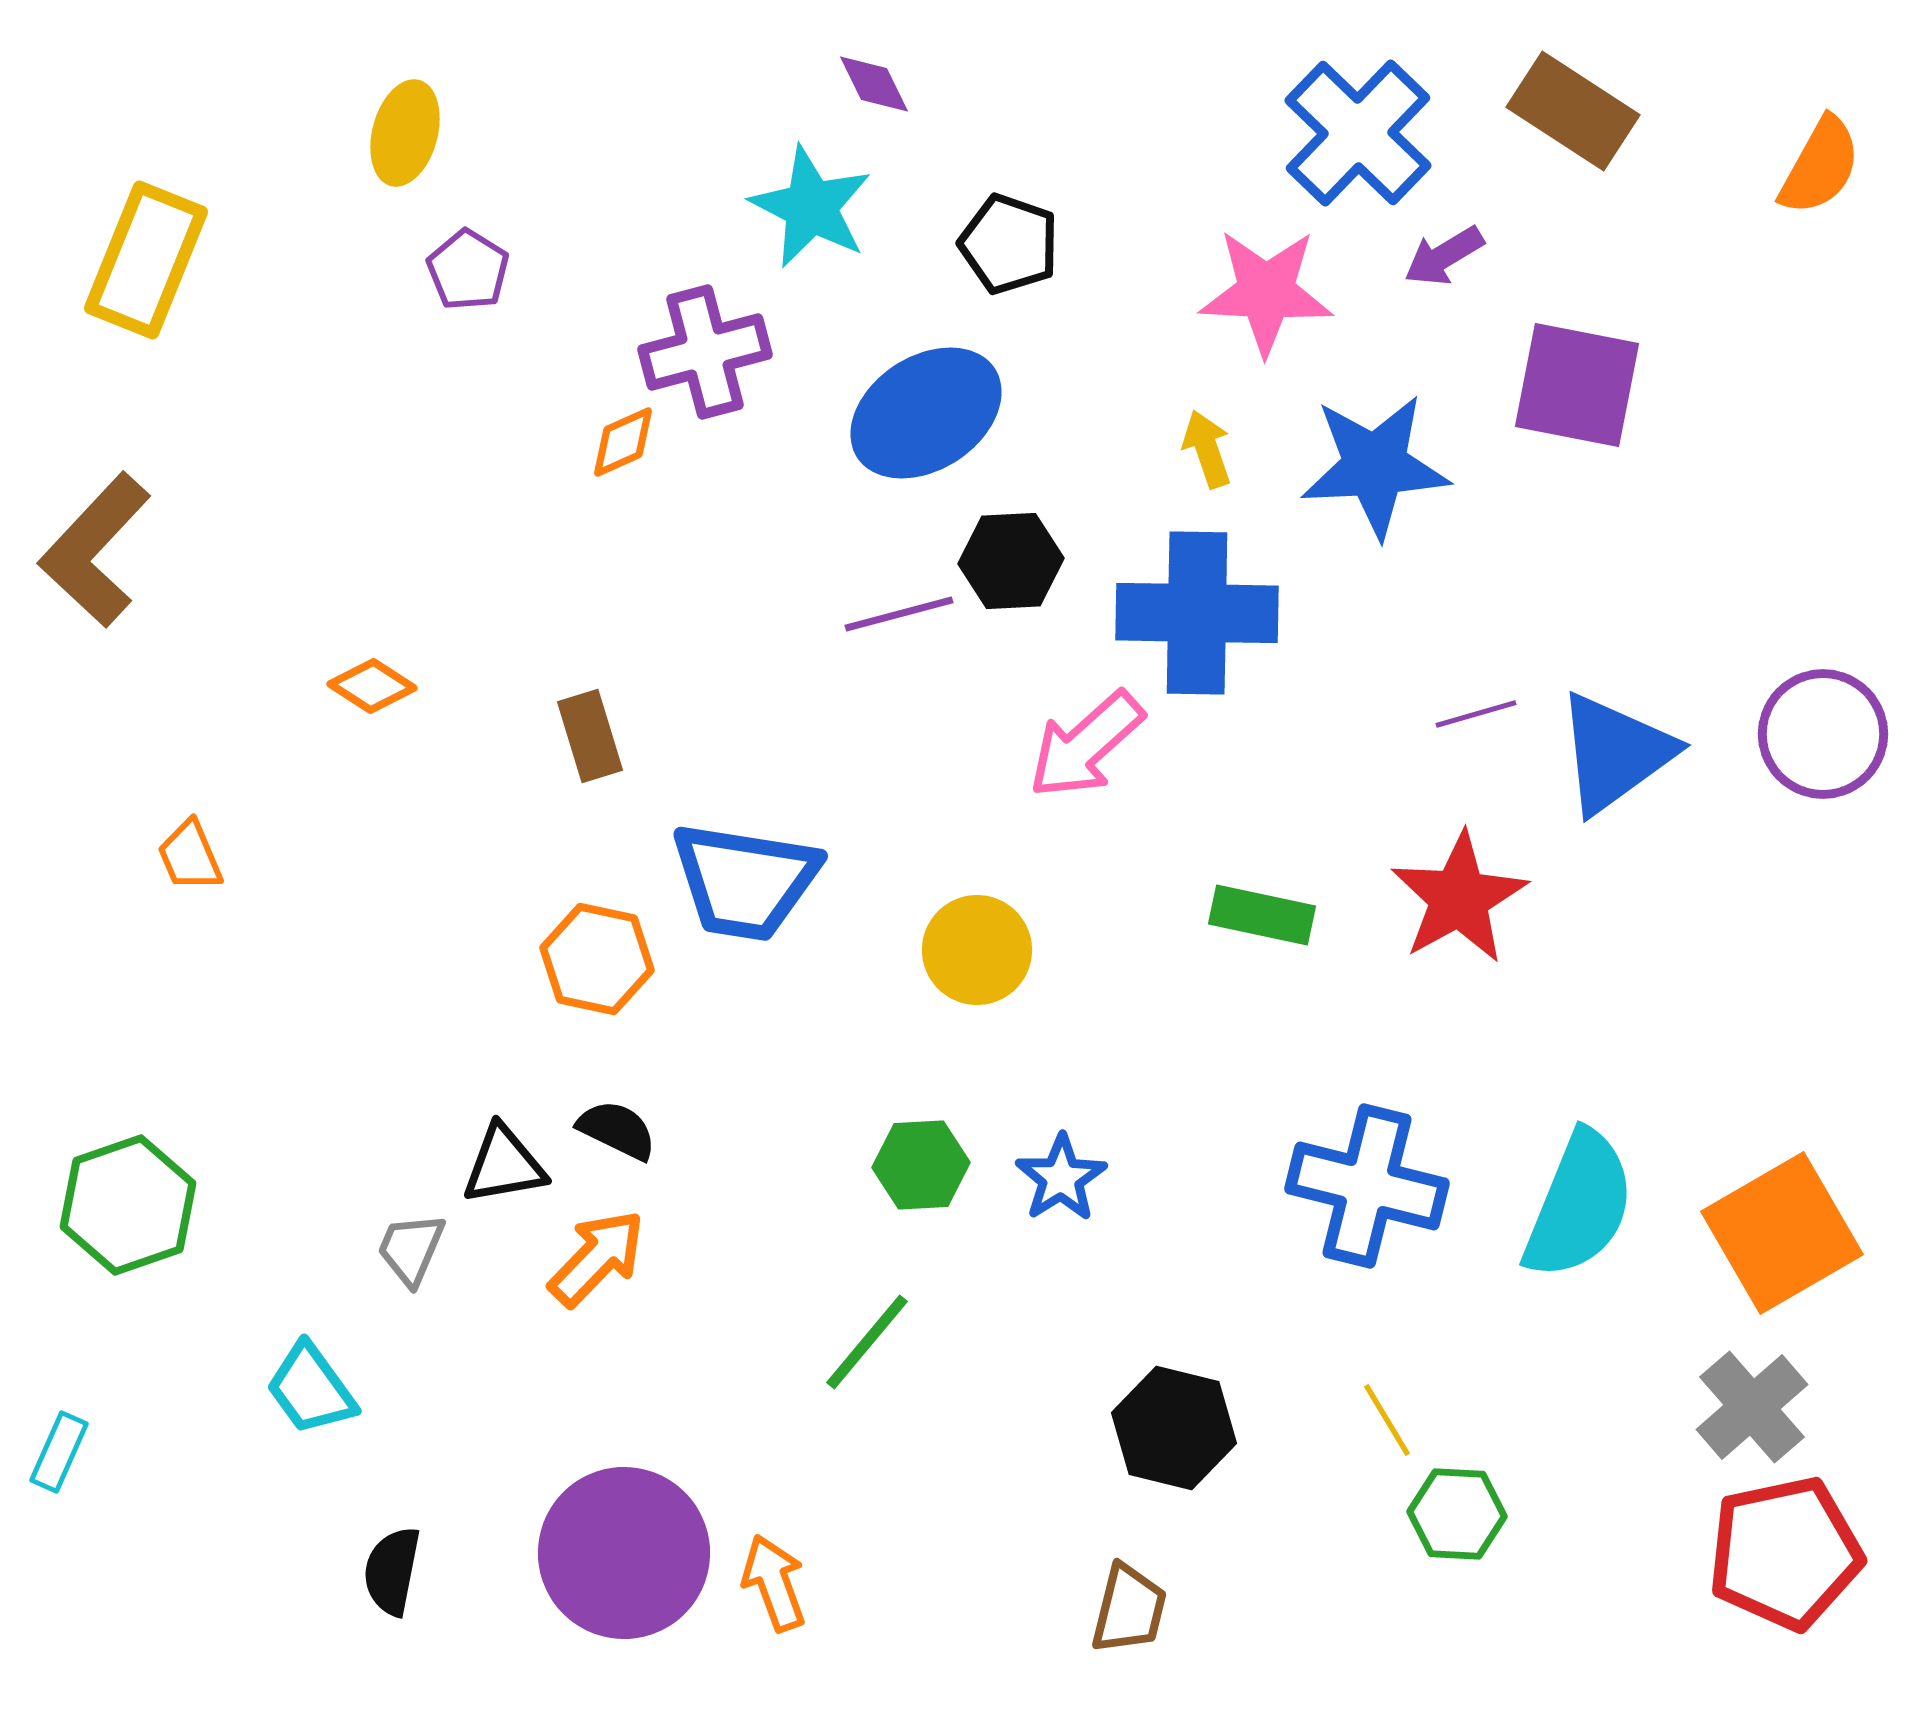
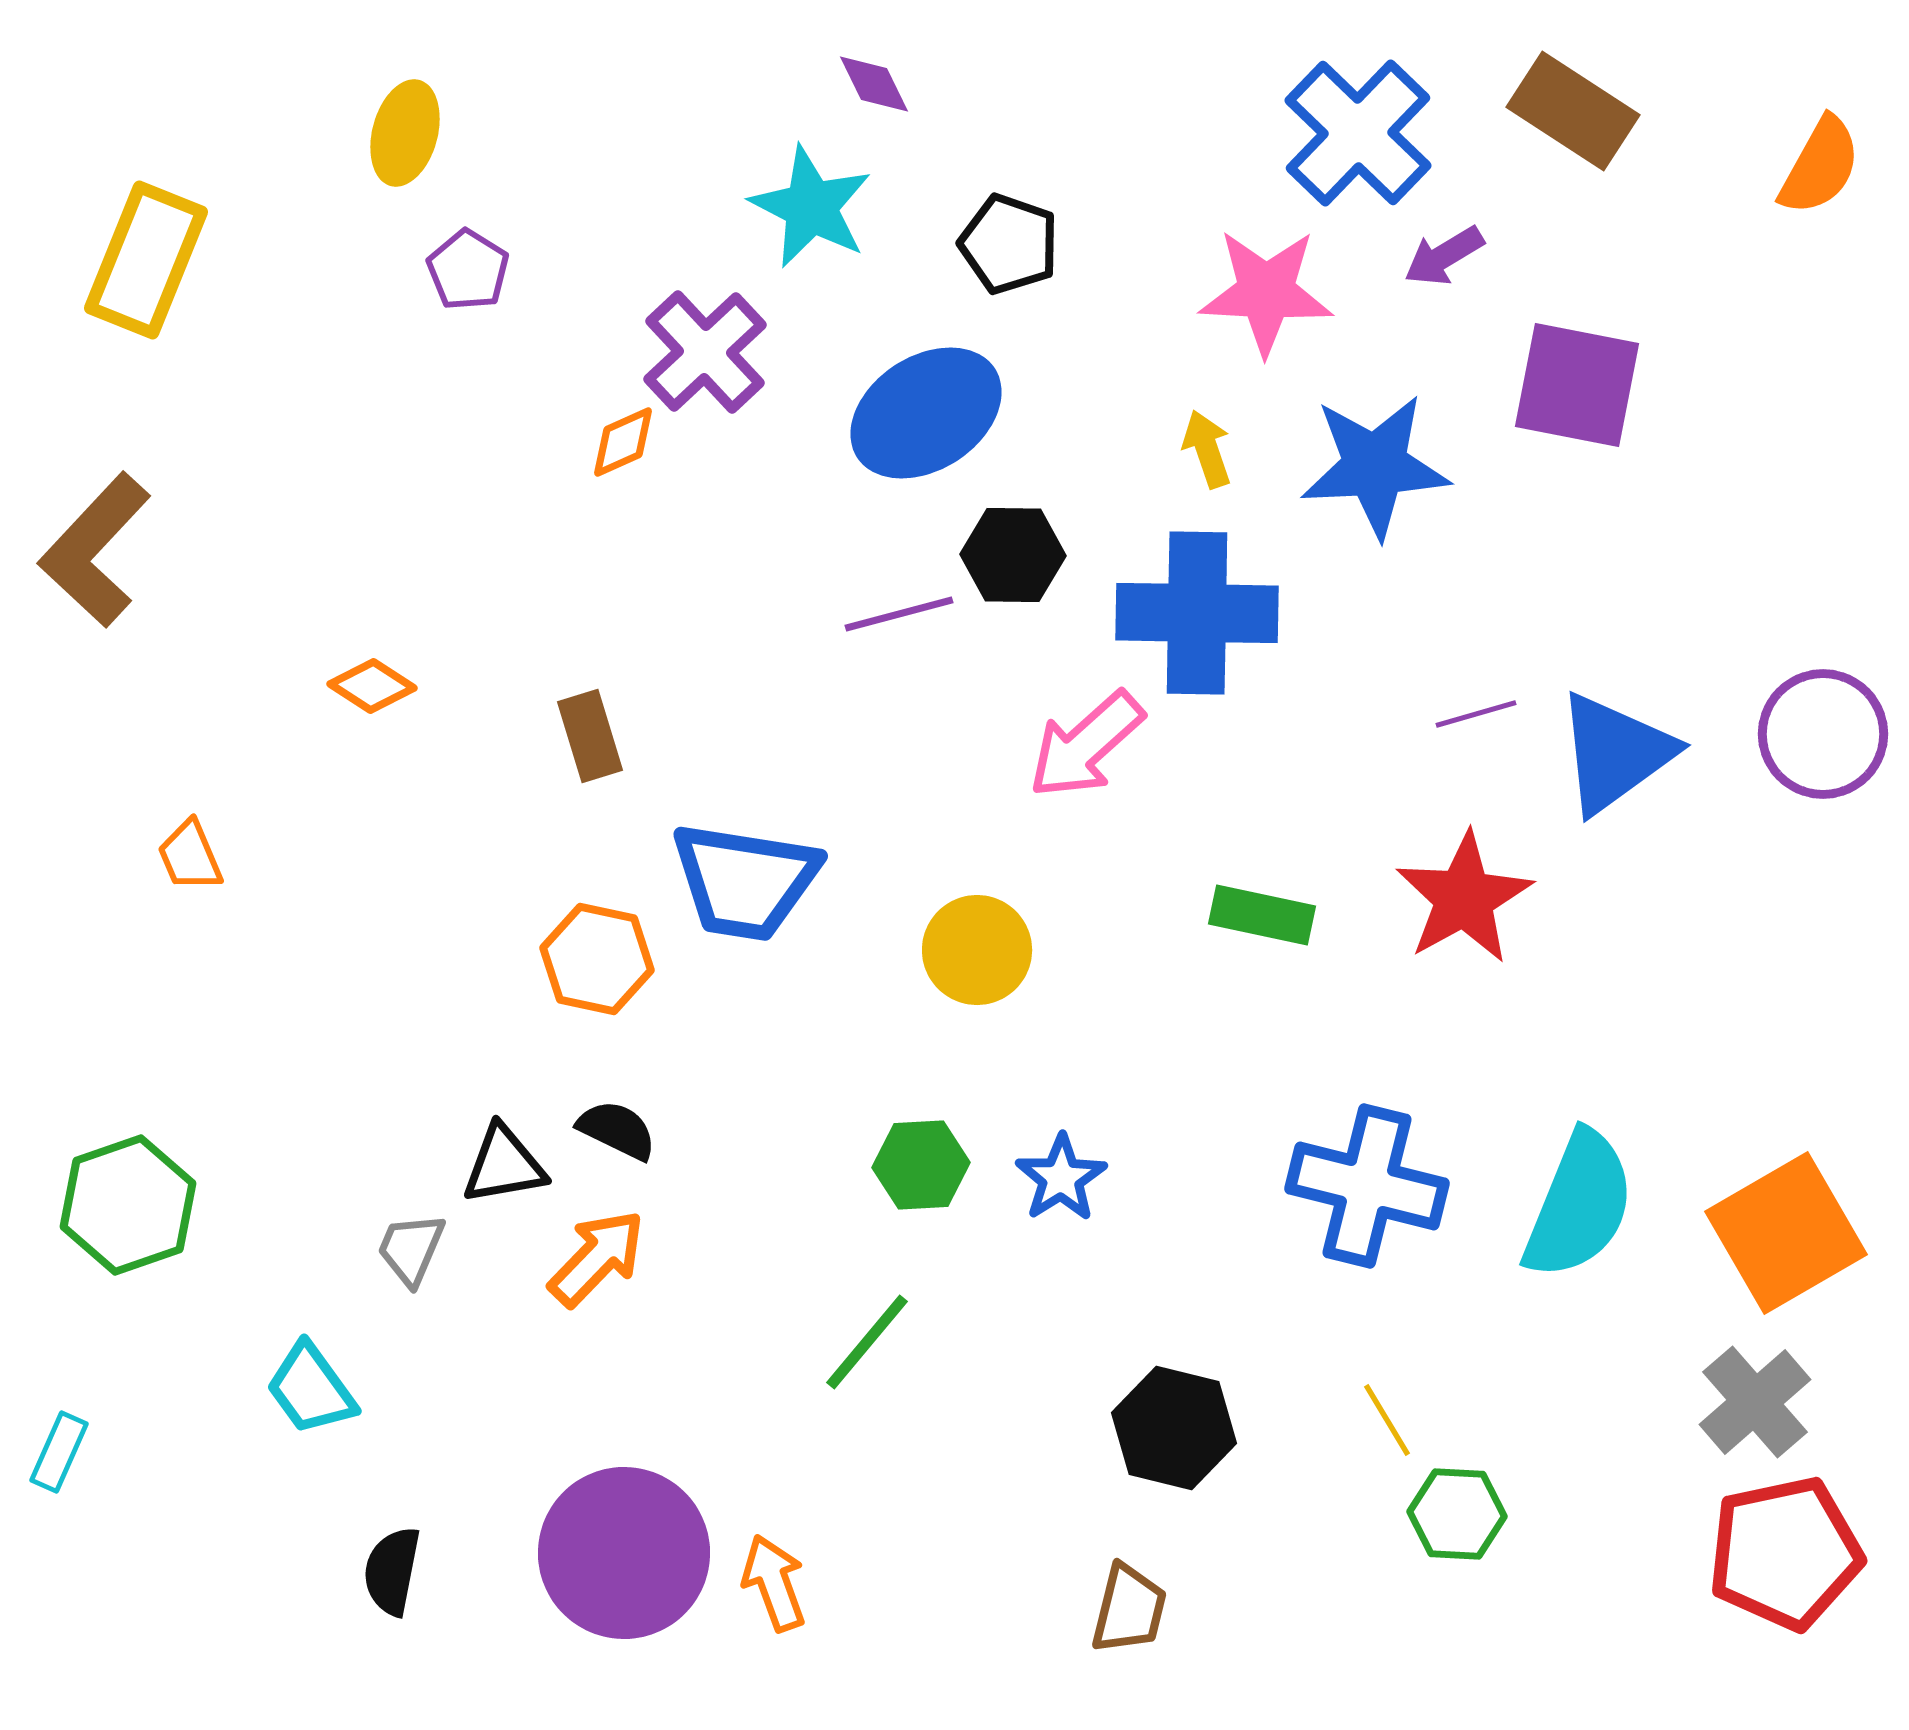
purple cross at (705, 352): rotated 28 degrees counterclockwise
black hexagon at (1011, 561): moved 2 px right, 6 px up; rotated 4 degrees clockwise
red star at (1459, 898): moved 5 px right
orange square at (1782, 1233): moved 4 px right
gray cross at (1752, 1407): moved 3 px right, 5 px up
